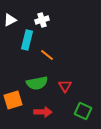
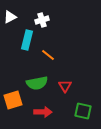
white triangle: moved 3 px up
orange line: moved 1 px right
green square: rotated 12 degrees counterclockwise
